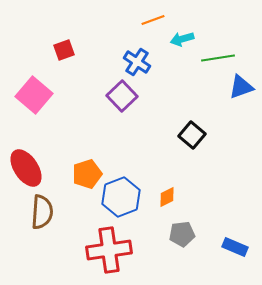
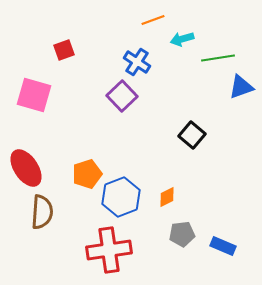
pink square: rotated 24 degrees counterclockwise
blue rectangle: moved 12 px left, 1 px up
